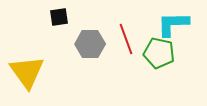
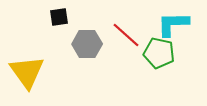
red line: moved 4 px up; rotated 28 degrees counterclockwise
gray hexagon: moved 3 px left
